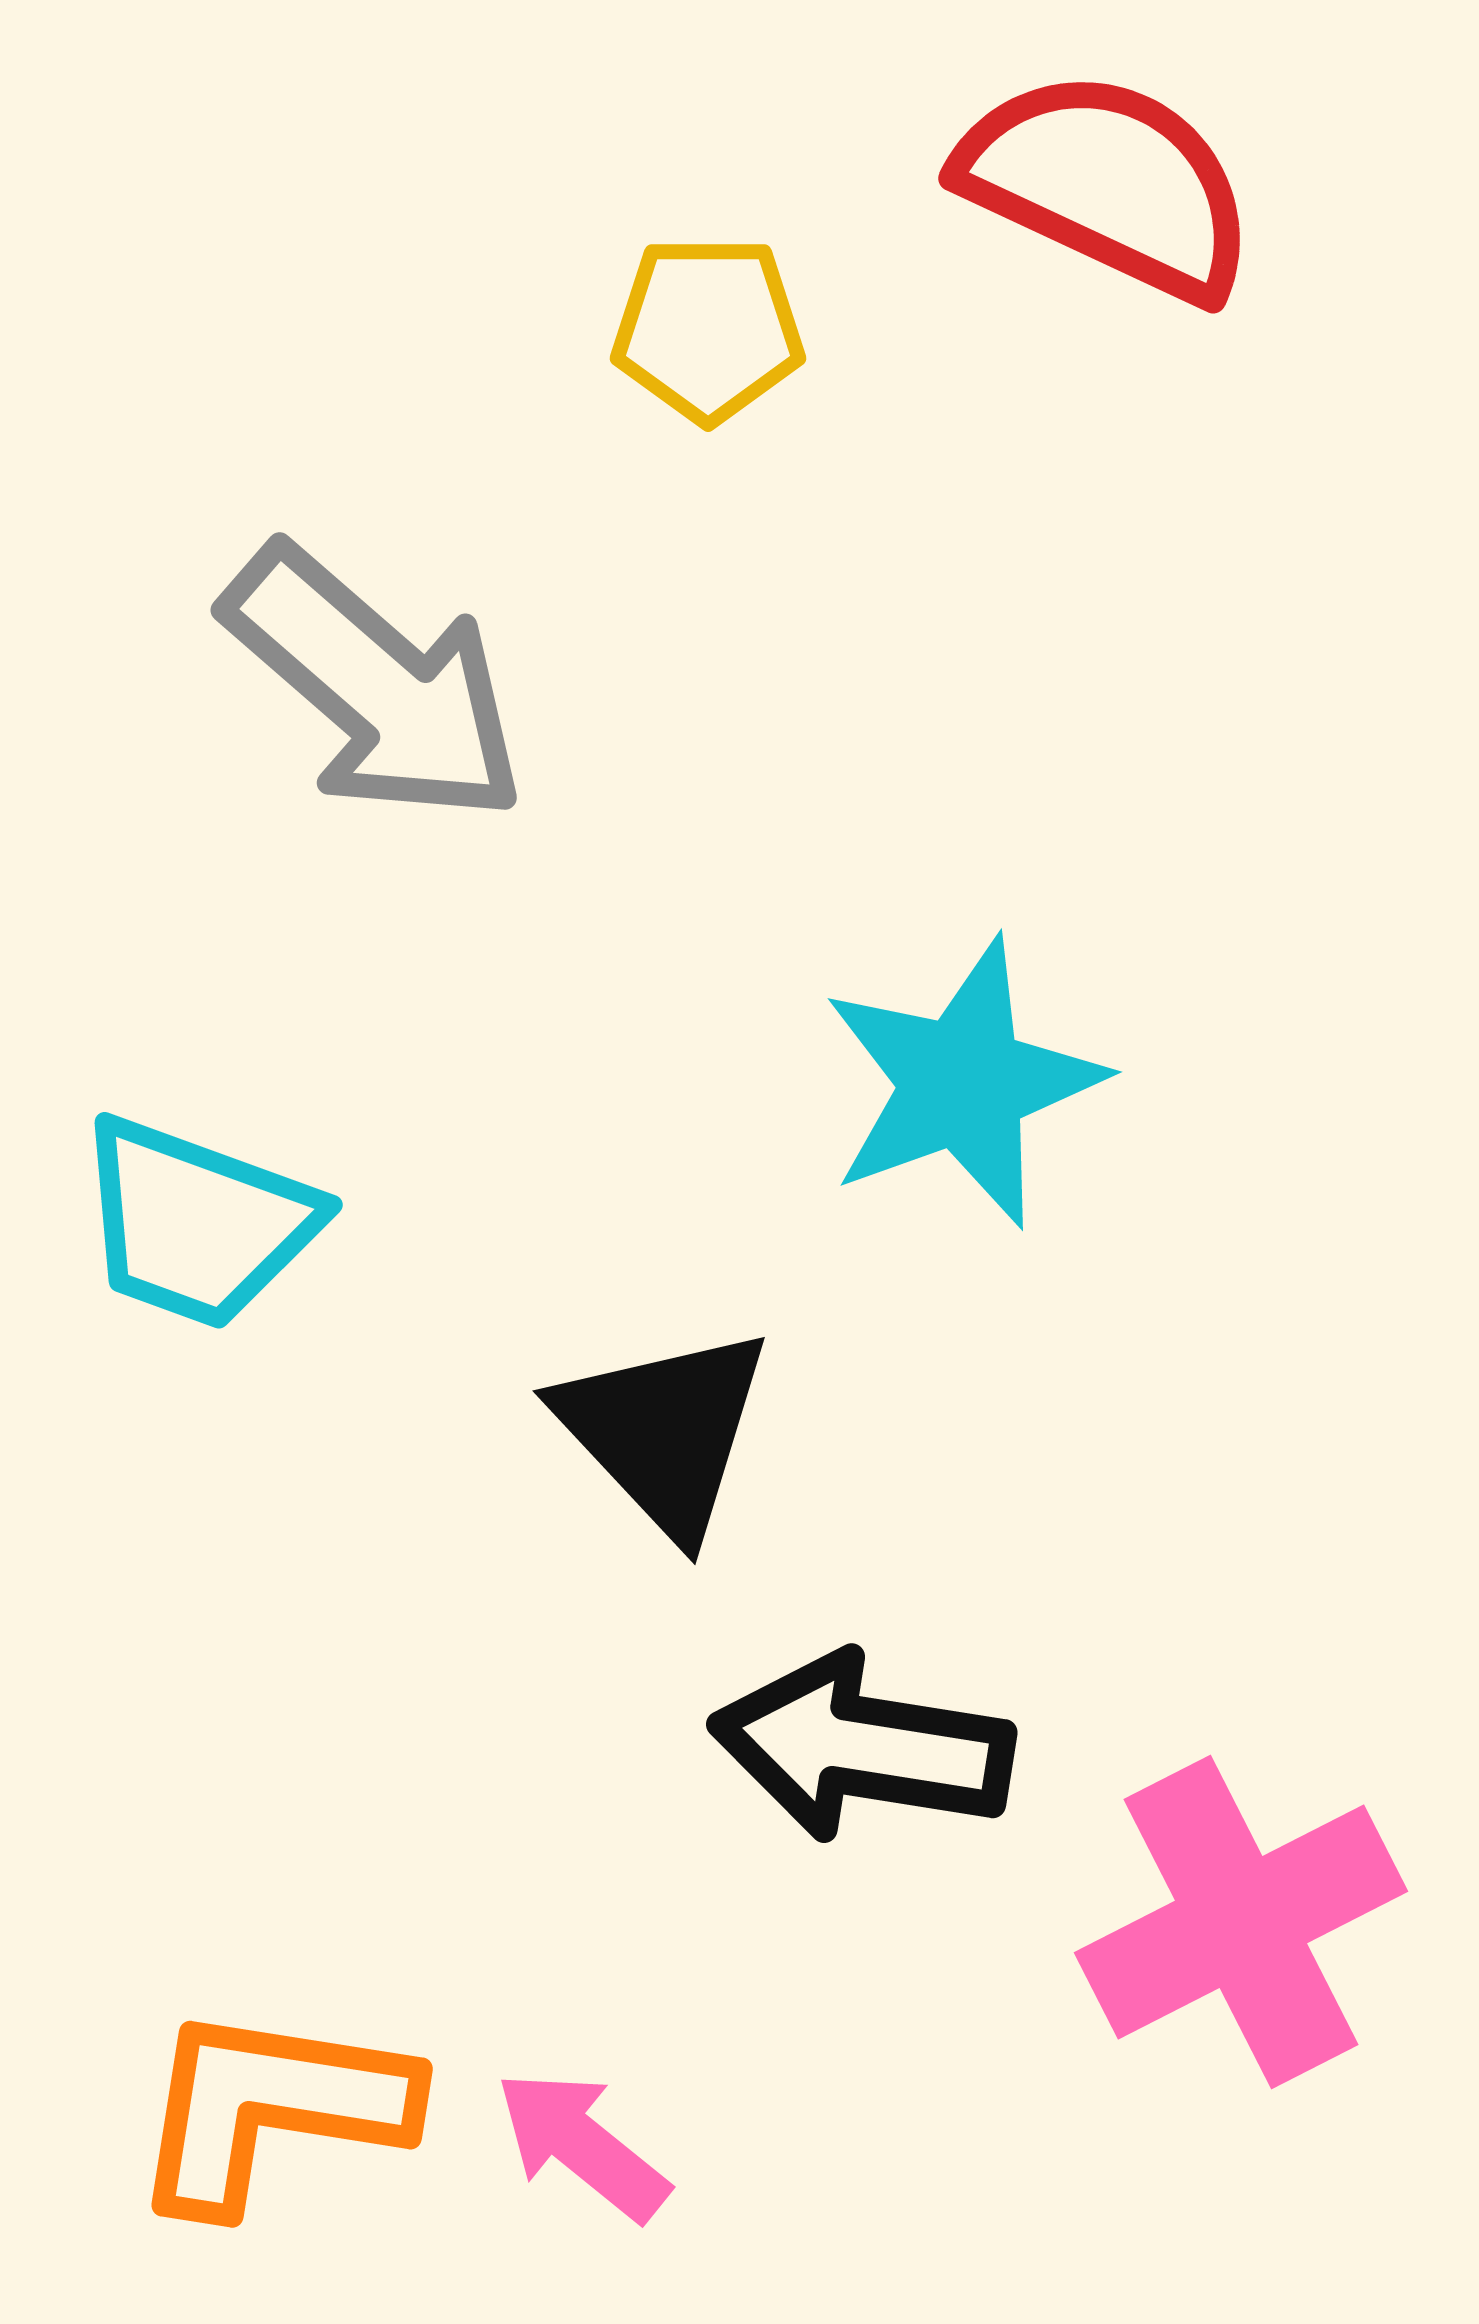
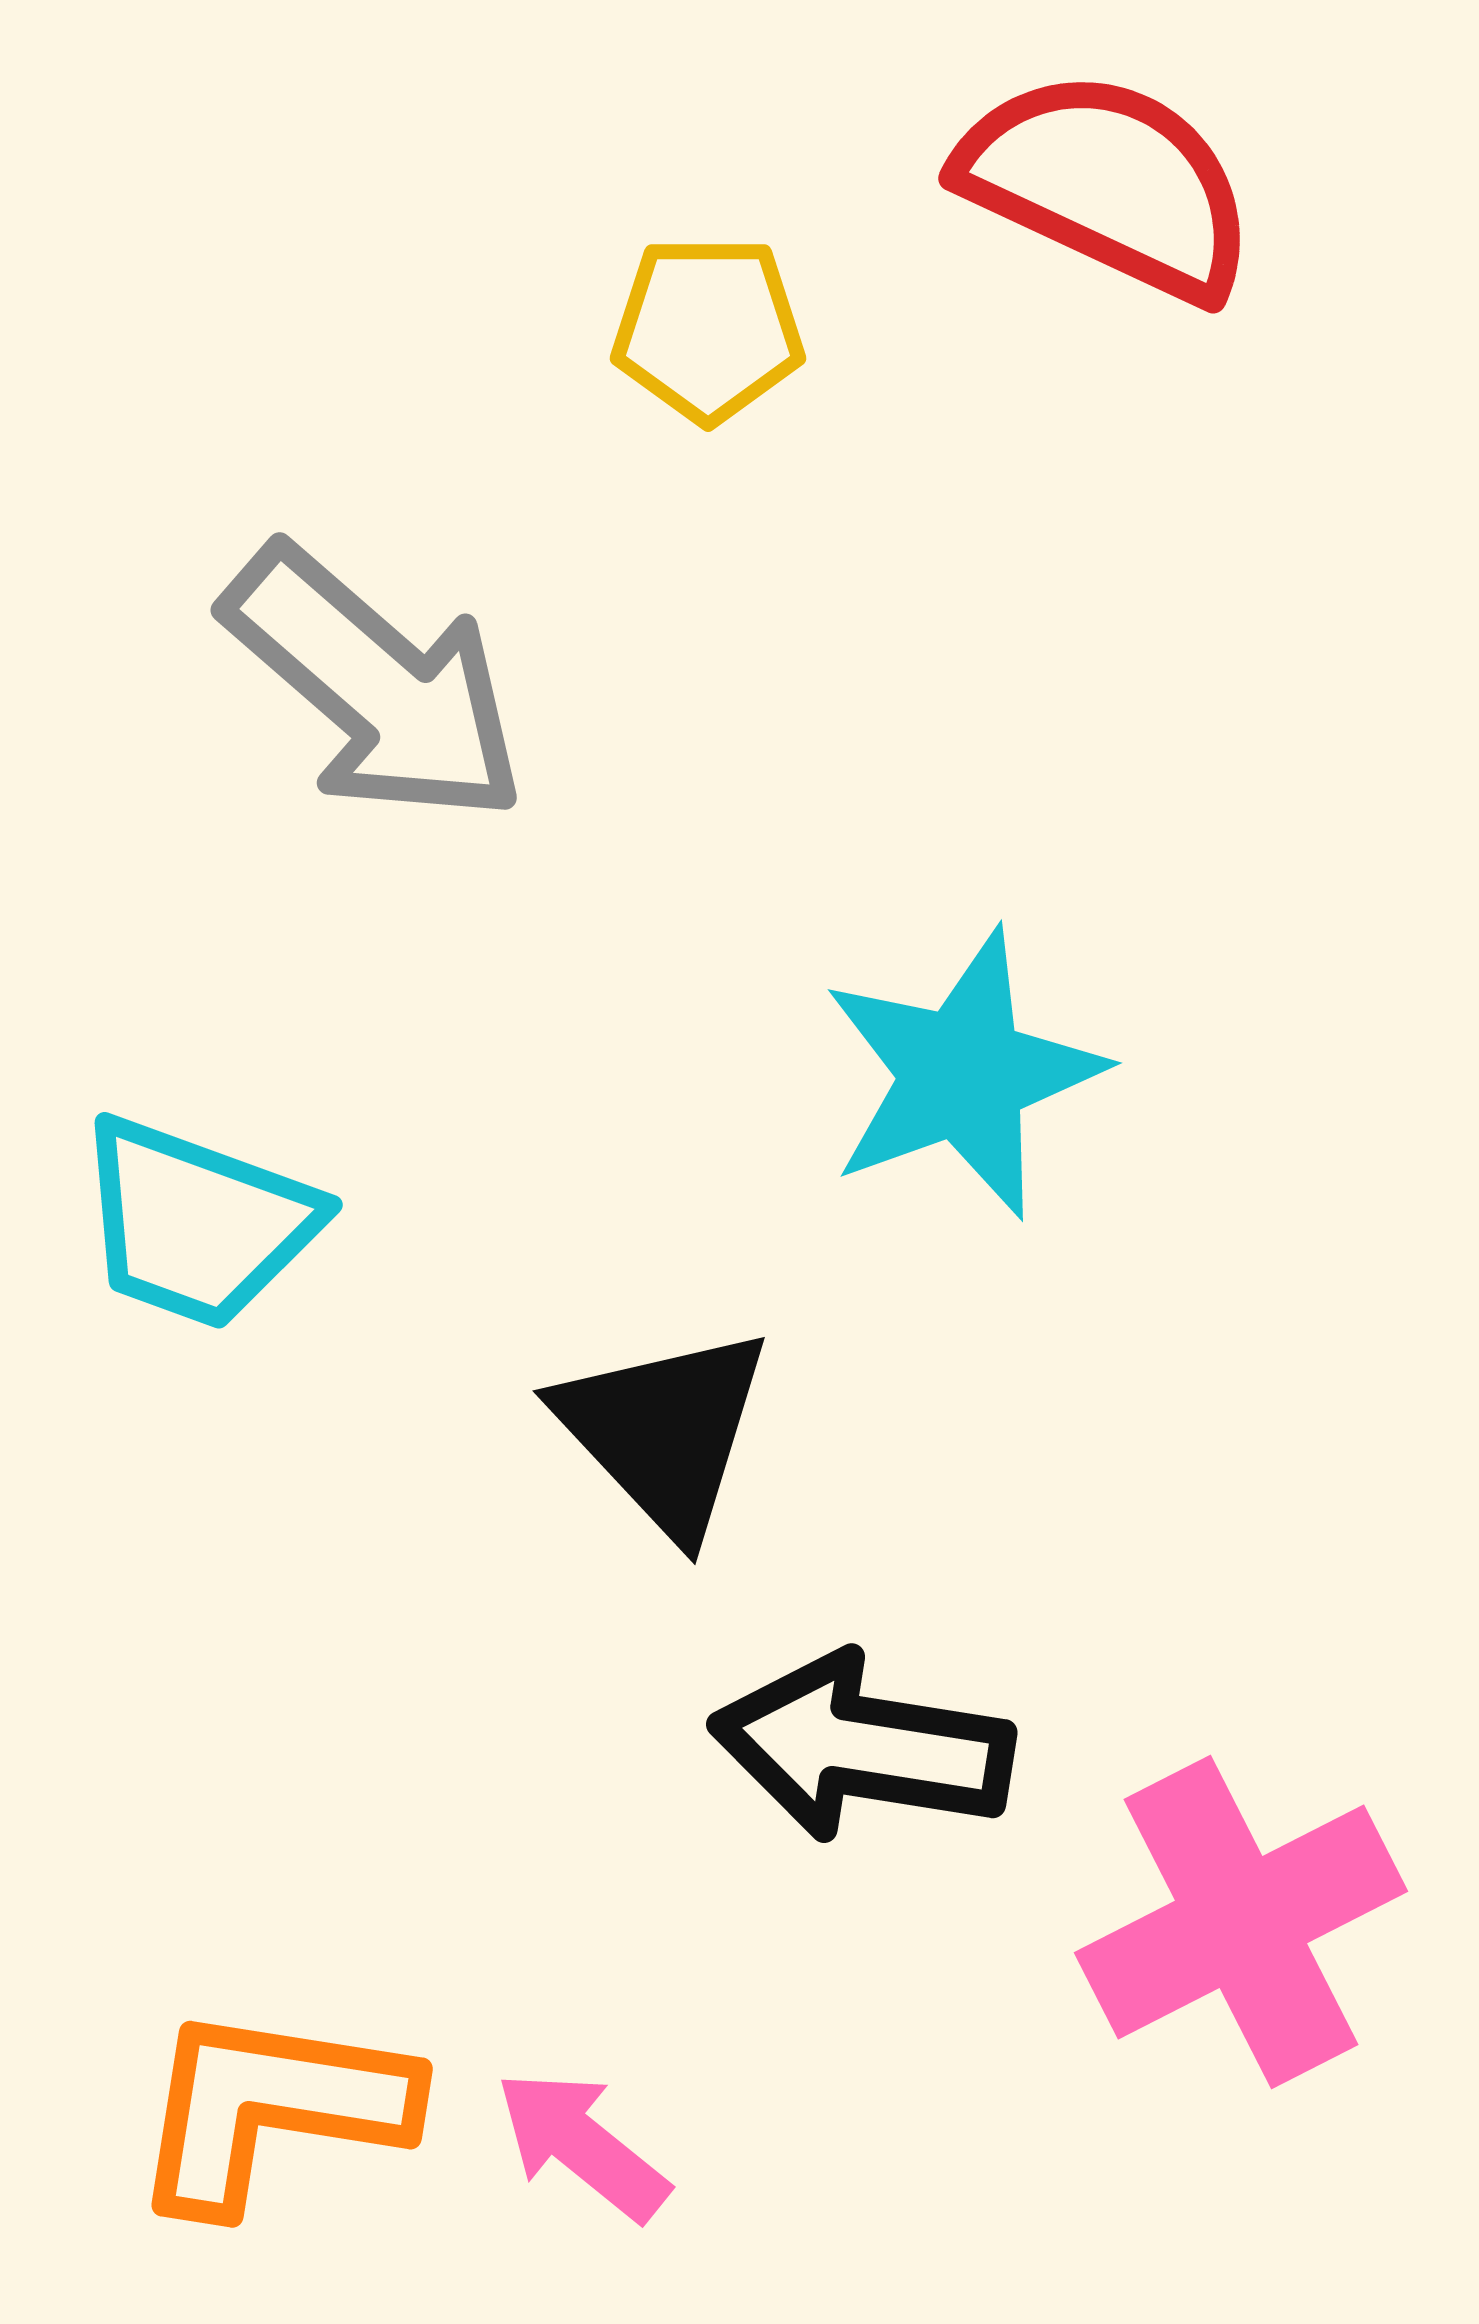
cyan star: moved 9 px up
